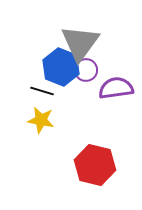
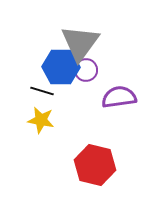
blue hexagon: rotated 21 degrees counterclockwise
purple semicircle: moved 3 px right, 9 px down
